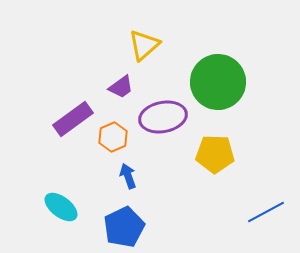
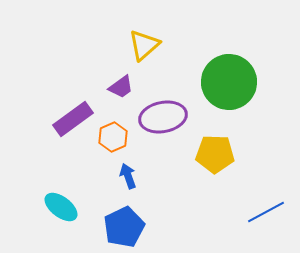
green circle: moved 11 px right
